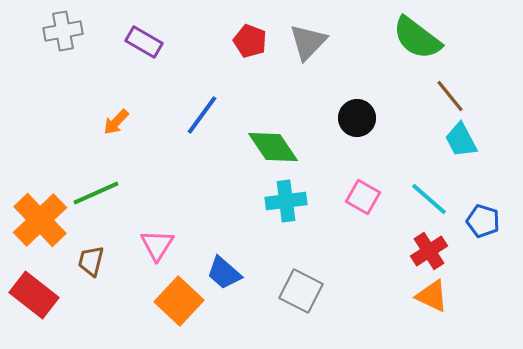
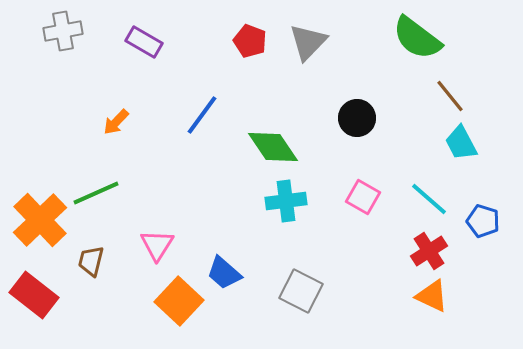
cyan trapezoid: moved 3 px down
